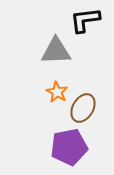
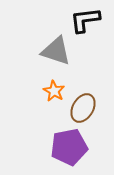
gray triangle: rotated 20 degrees clockwise
orange star: moved 3 px left, 1 px up
